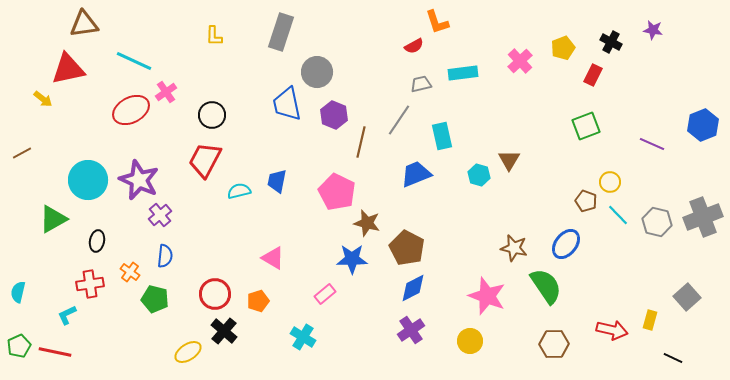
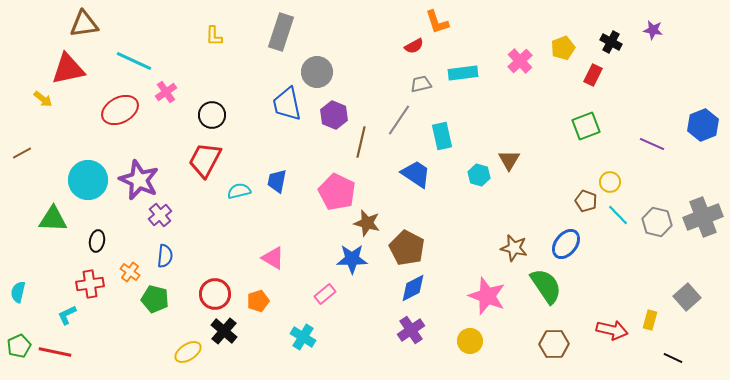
red ellipse at (131, 110): moved 11 px left
blue trapezoid at (416, 174): rotated 56 degrees clockwise
green triangle at (53, 219): rotated 32 degrees clockwise
